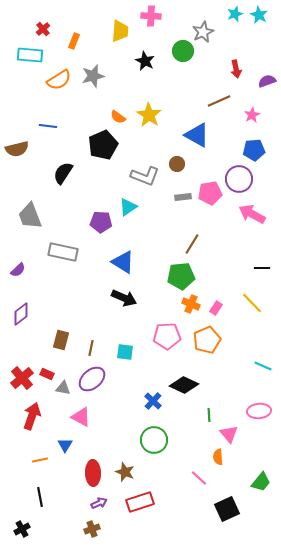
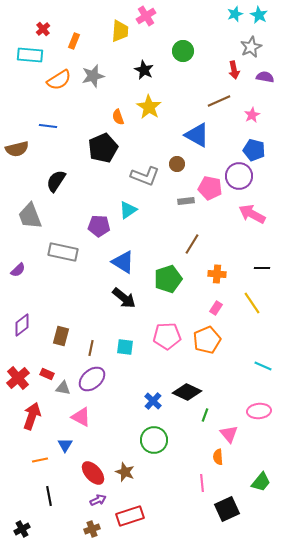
pink cross at (151, 16): moved 5 px left; rotated 36 degrees counterclockwise
gray star at (203, 32): moved 48 px right, 15 px down
black star at (145, 61): moved 1 px left, 9 px down
red arrow at (236, 69): moved 2 px left, 1 px down
purple semicircle at (267, 81): moved 2 px left, 4 px up; rotated 30 degrees clockwise
yellow star at (149, 115): moved 8 px up
orange semicircle at (118, 117): rotated 35 degrees clockwise
black pentagon at (103, 145): moved 3 px down
blue pentagon at (254, 150): rotated 20 degrees clockwise
black semicircle at (63, 173): moved 7 px left, 8 px down
purple circle at (239, 179): moved 3 px up
pink pentagon at (210, 193): moved 5 px up; rotated 20 degrees clockwise
gray rectangle at (183, 197): moved 3 px right, 4 px down
cyan triangle at (128, 207): moved 3 px down
purple pentagon at (101, 222): moved 2 px left, 4 px down
green pentagon at (181, 276): moved 13 px left, 3 px down; rotated 12 degrees counterclockwise
black arrow at (124, 298): rotated 15 degrees clockwise
yellow line at (252, 303): rotated 10 degrees clockwise
orange cross at (191, 304): moved 26 px right, 30 px up; rotated 18 degrees counterclockwise
purple diamond at (21, 314): moved 1 px right, 11 px down
brown rectangle at (61, 340): moved 4 px up
cyan square at (125, 352): moved 5 px up
red cross at (22, 378): moved 4 px left
black diamond at (184, 385): moved 3 px right, 7 px down
green line at (209, 415): moved 4 px left; rotated 24 degrees clockwise
red ellipse at (93, 473): rotated 40 degrees counterclockwise
pink line at (199, 478): moved 3 px right, 5 px down; rotated 42 degrees clockwise
black line at (40, 497): moved 9 px right, 1 px up
red rectangle at (140, 502): moved 10 px left, 14 px down
purple arrow at (99, 503): moved 1 px left, 3 px up
